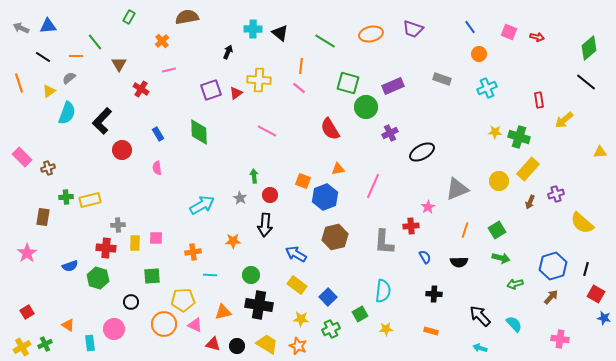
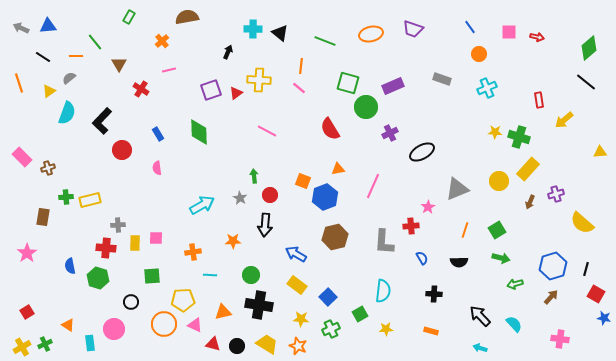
pink square at (509, 32): rotated 21 degrees counterclockwise
green line at (325, 41): rotated 10 degrees counterclockwise
blue semicircle at (425, 257): moved 3 px left, 1 px down
blue semicircle at (70, 266): rotated 98 degrees clockwise
